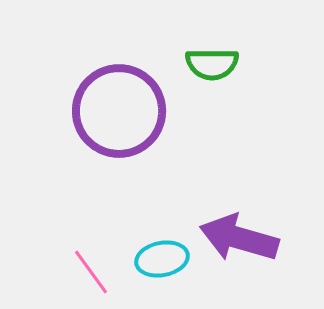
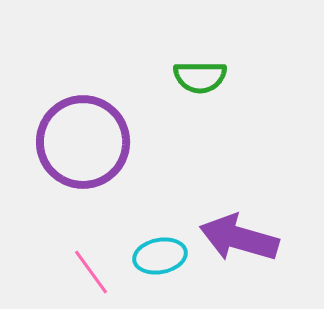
green semicircle: moved 12 px left, 13 px down
purple circle: moved 36 px left, 31 px down
cyan ellipse: moved 2 px left, 3 px up
